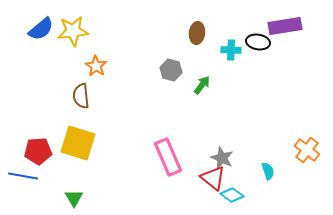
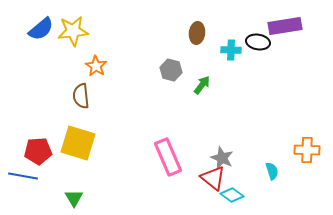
orange cross: rotated 35 degrees counterclockwise
cyan semicircle: moved 4 px right
